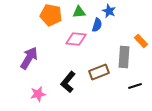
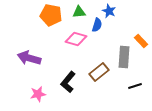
pink diamond: rotated 10 degrees clockwise
purple arrow: rotated 105 degrees counterclockwise
brown rectangle: rotated 18 degrees counterclockwise
